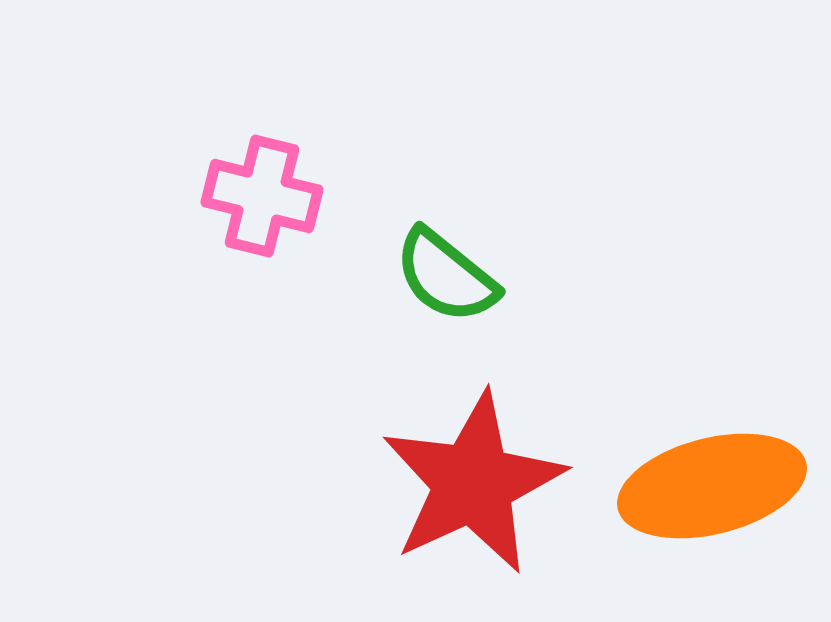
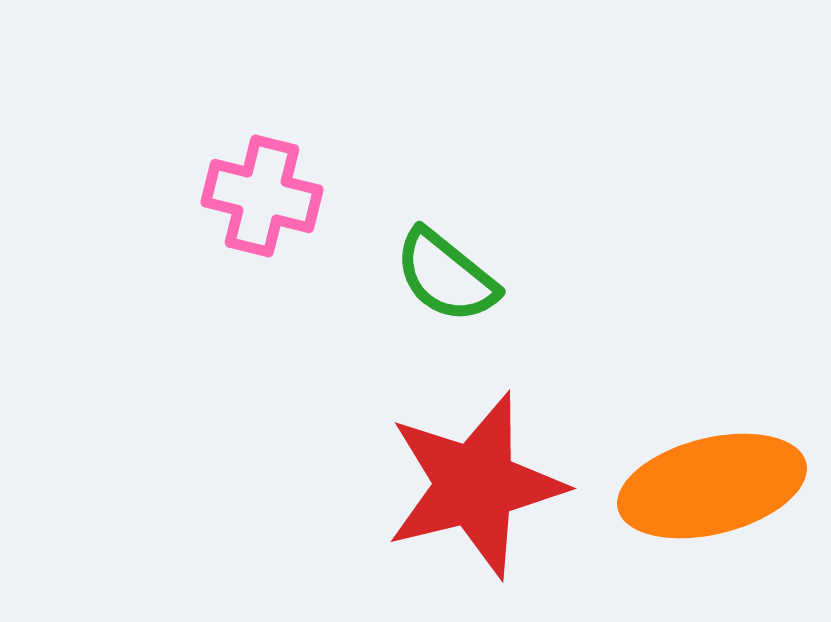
red star: moved 2 px right, 2 px down; rotated 11 degrees clockwise
